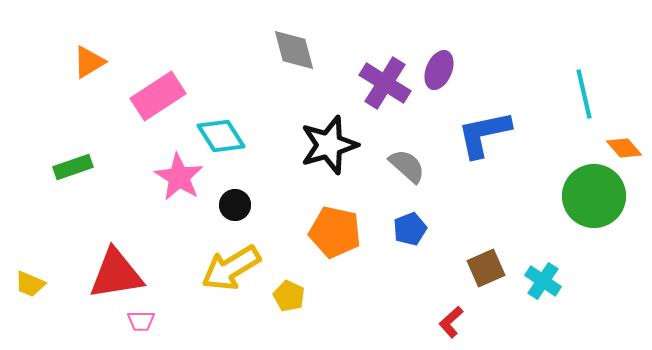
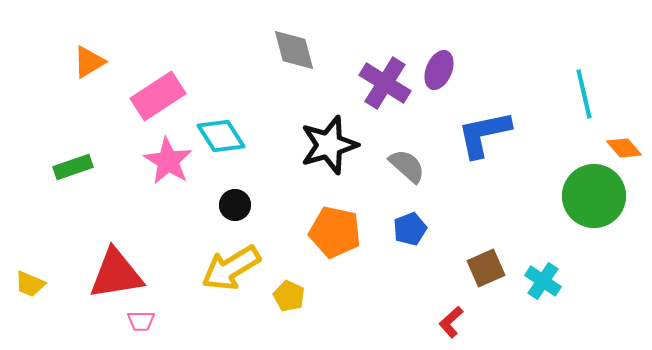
pink star: moved 11 px left, 16 px up
